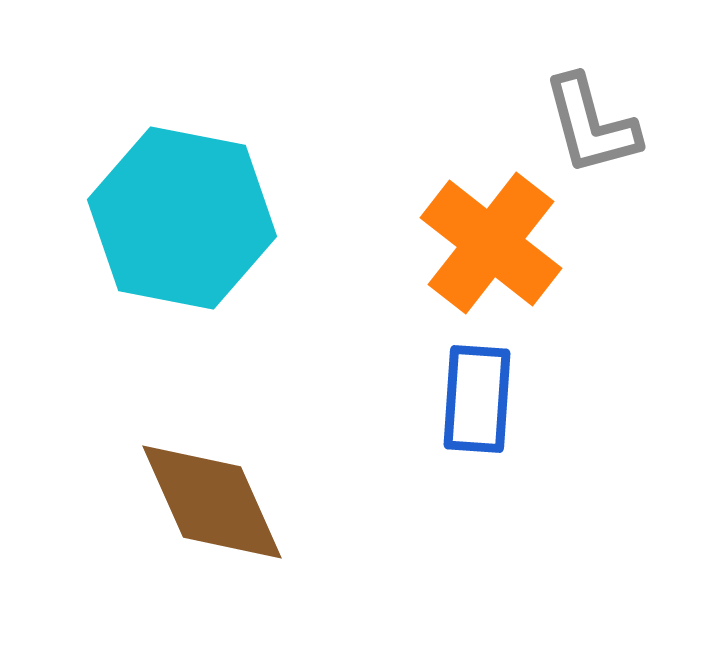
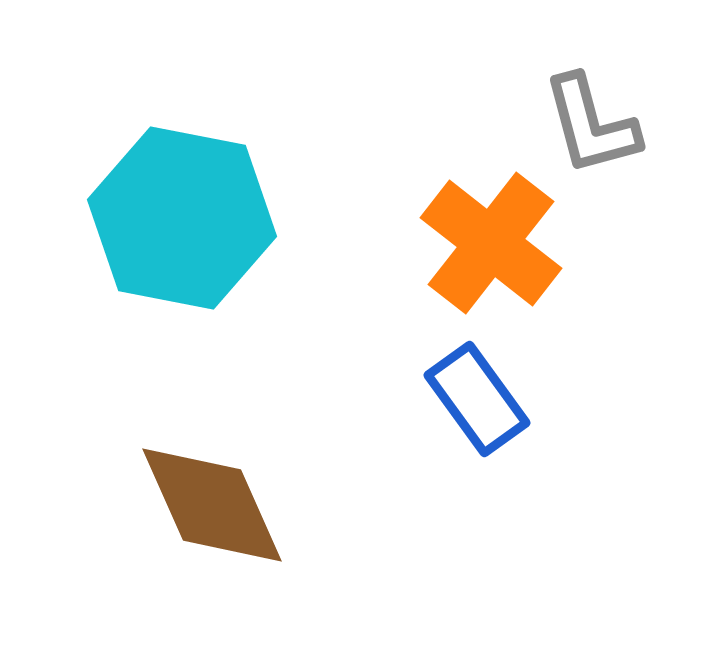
blue rectangle: rotated 40 degrees counterclockwise
brown diamond: moved 3 px down
